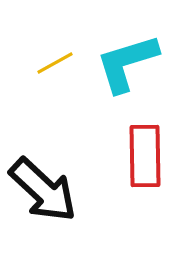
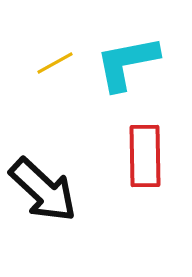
cyan L-shape: rotated 6 degrees clockwise
